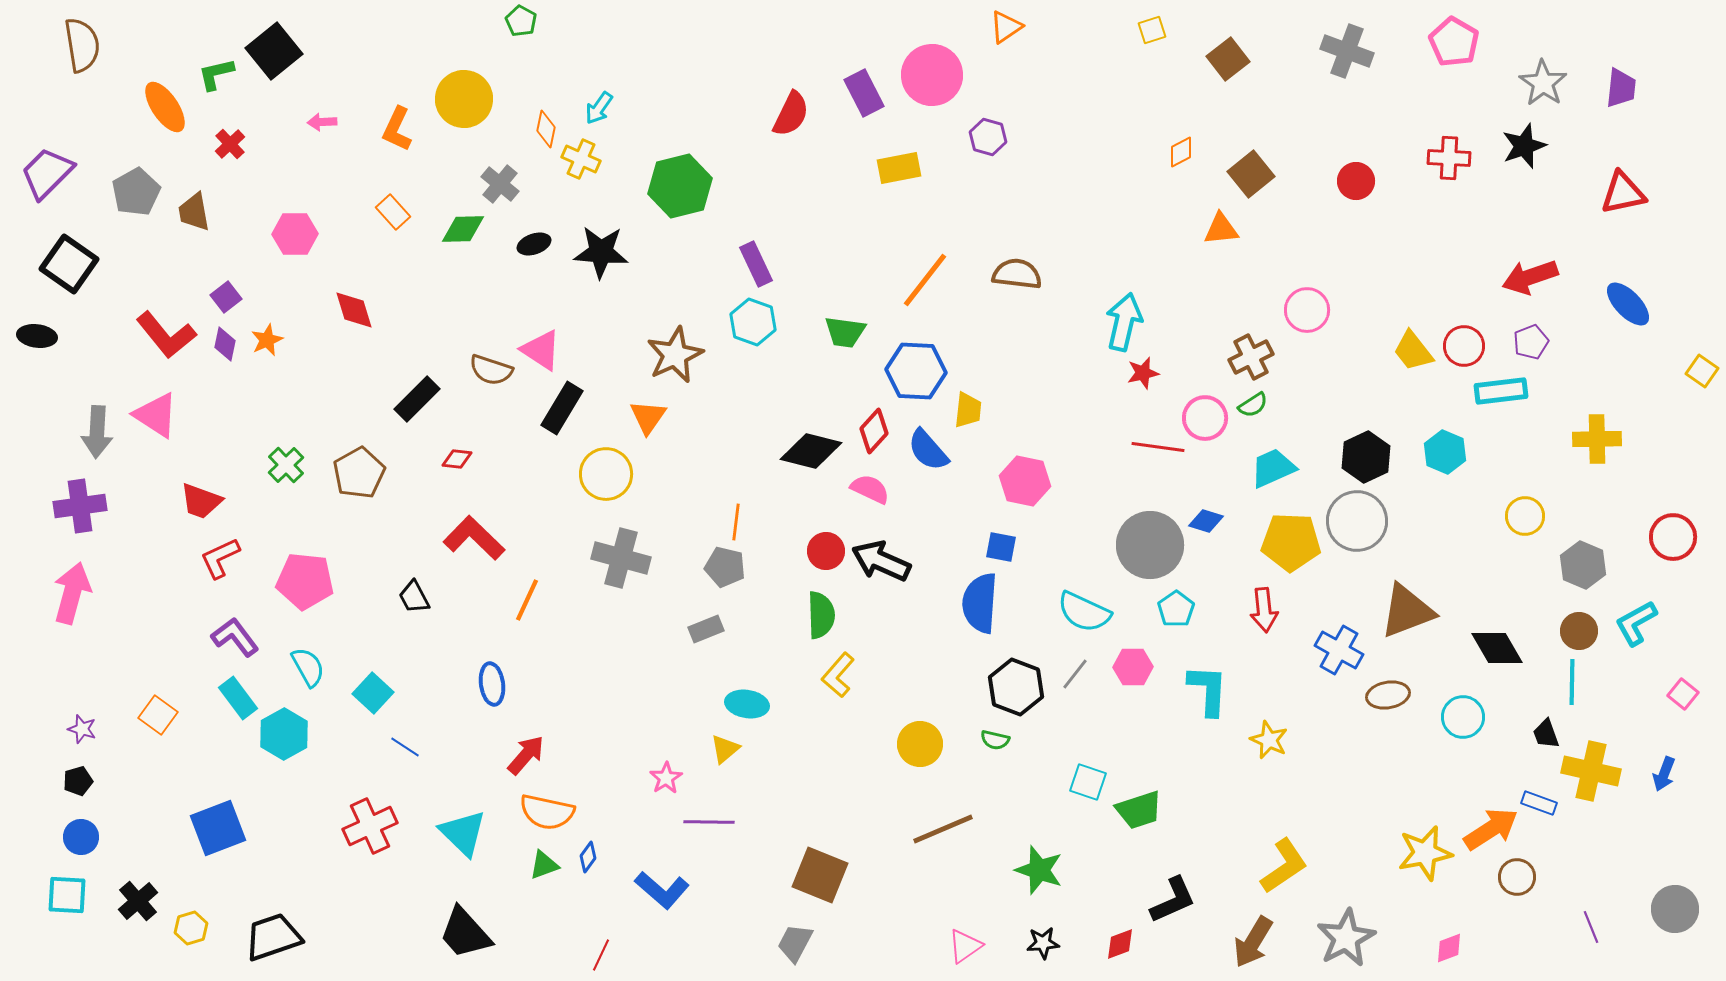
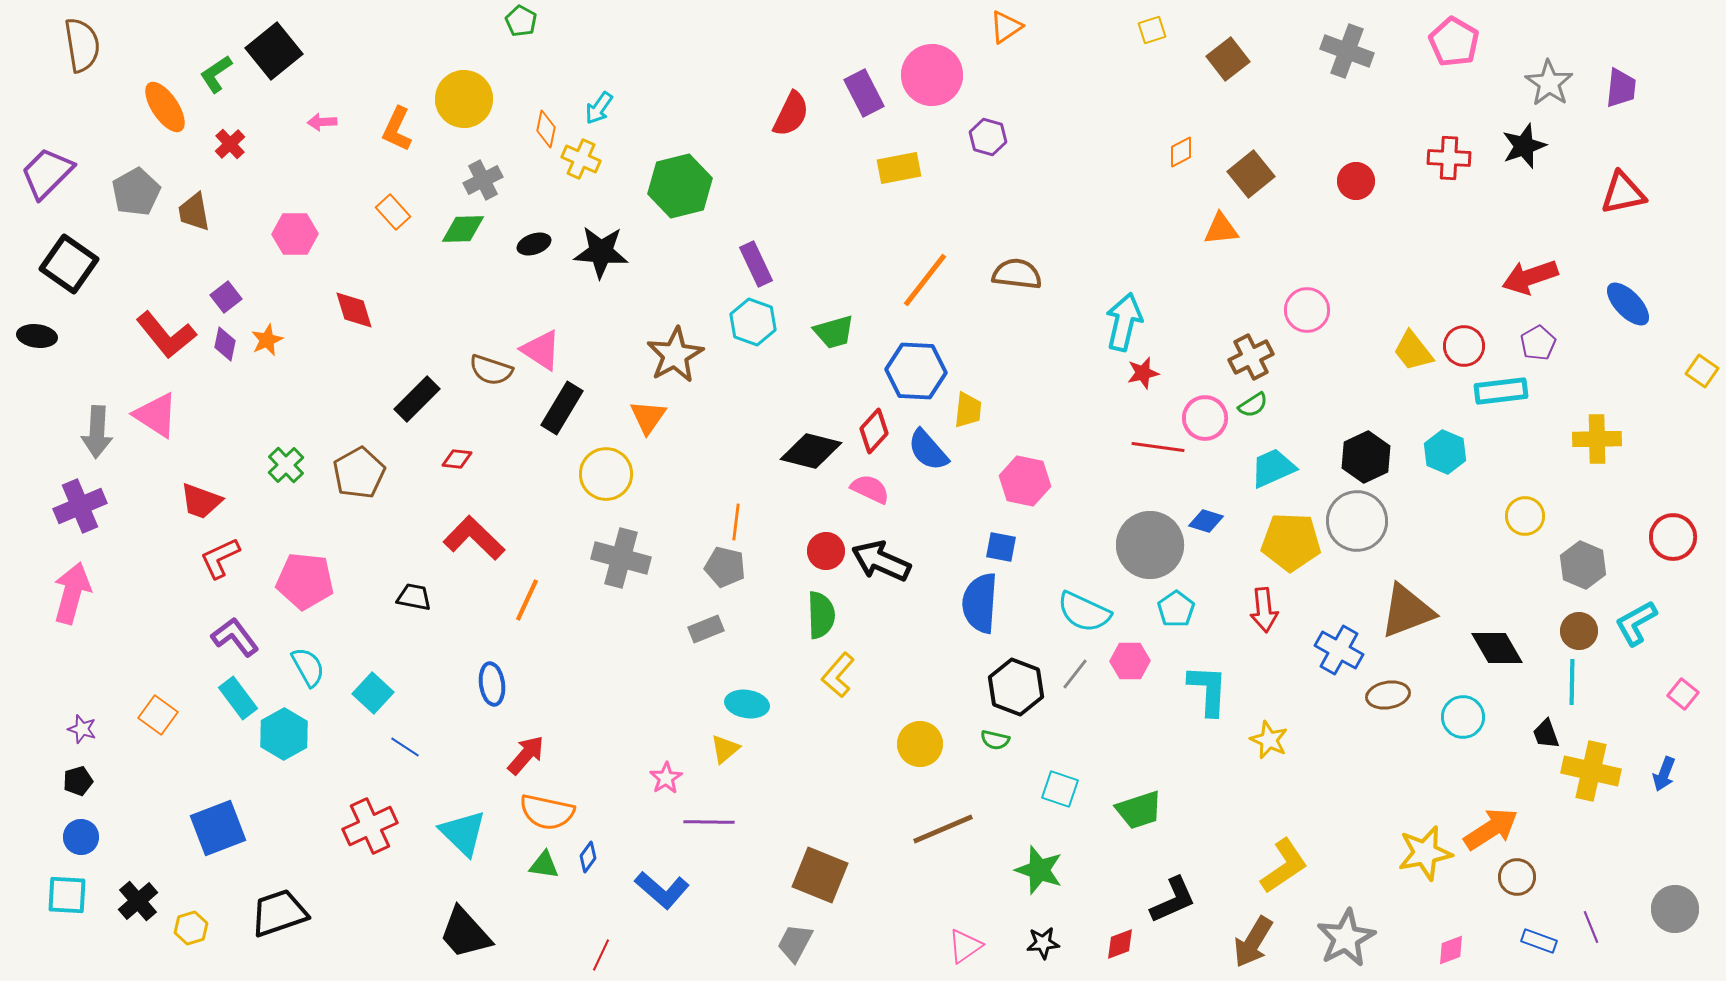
green L-shape at (216, 74): rotated 21 degrees counterclockwise
gray star at (1543, 83): moved 6 px right
gray cross at (500, 184): moved 17 px left, 4 px up; rotated 24 degrees clockwise
green trapezoid at (845, 332): moved 11 px left; rotated 24 degrees counterclockwise
purple pentagon at (1531, 342): moved 7 px right, 1 px down; rotated 8 degrees counterclockwise
brown star at (675, 355): rotated 4 degrees counterclockwise
purple cross at (80, 506): rotated 15 degrees counterclockwise
black trapezoid at (414, 597): rotated 129 degrees clockwise
pink hexagon at (1133, 667): moved 3 px left, 6 px up
cyan square at (1088, 782): moved 28 px left, 7 px down
blue rectangle at (1539, 803): moved 138 px down
green triangle at (544, 865): rotated 28 degrees clockwise
black trapezoid at (273, 937): moved 6 px right, 24 px up
pink diamond at (1449, 948): moved 2 px right, 2 px down
